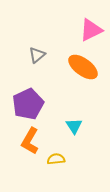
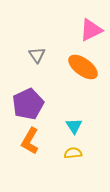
gray triangle: rotated 24 degrees counterclockwise
yellow semicircle: moved 17 px right, 6 px up
